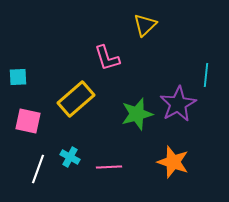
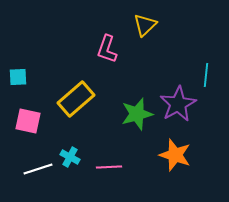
pink L-shape: moved 9 px up; rotated 36 degrees clockwise
orange star: moved 2 px right, 7 px up
white line: rotated 52 degrees clockwise
